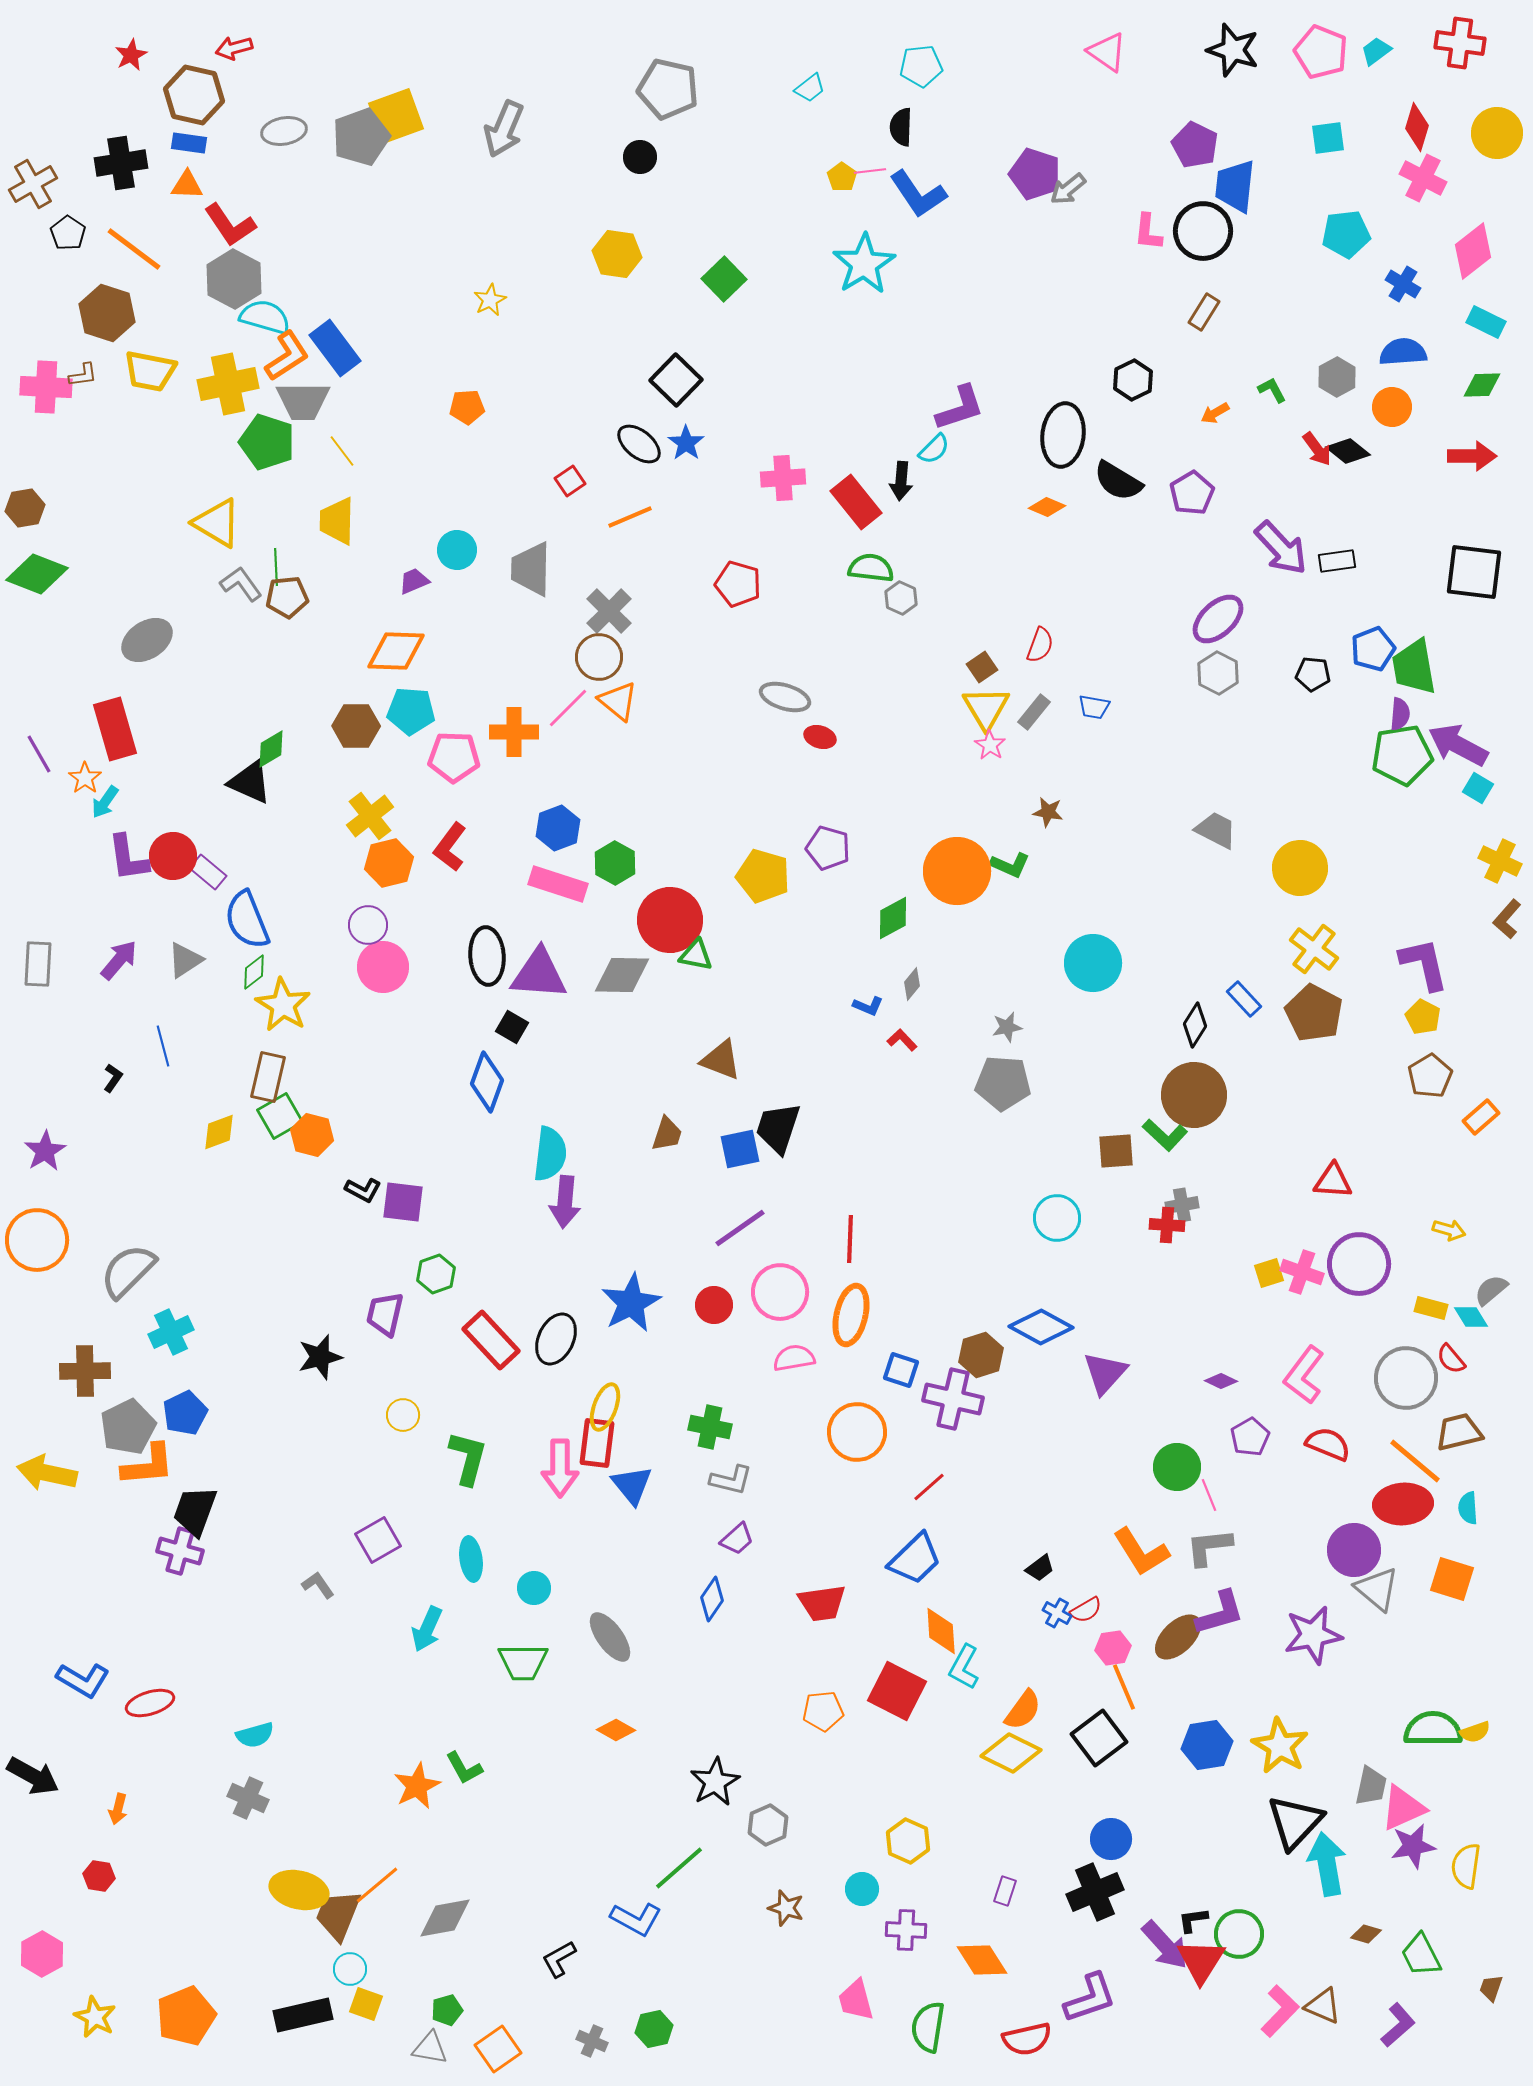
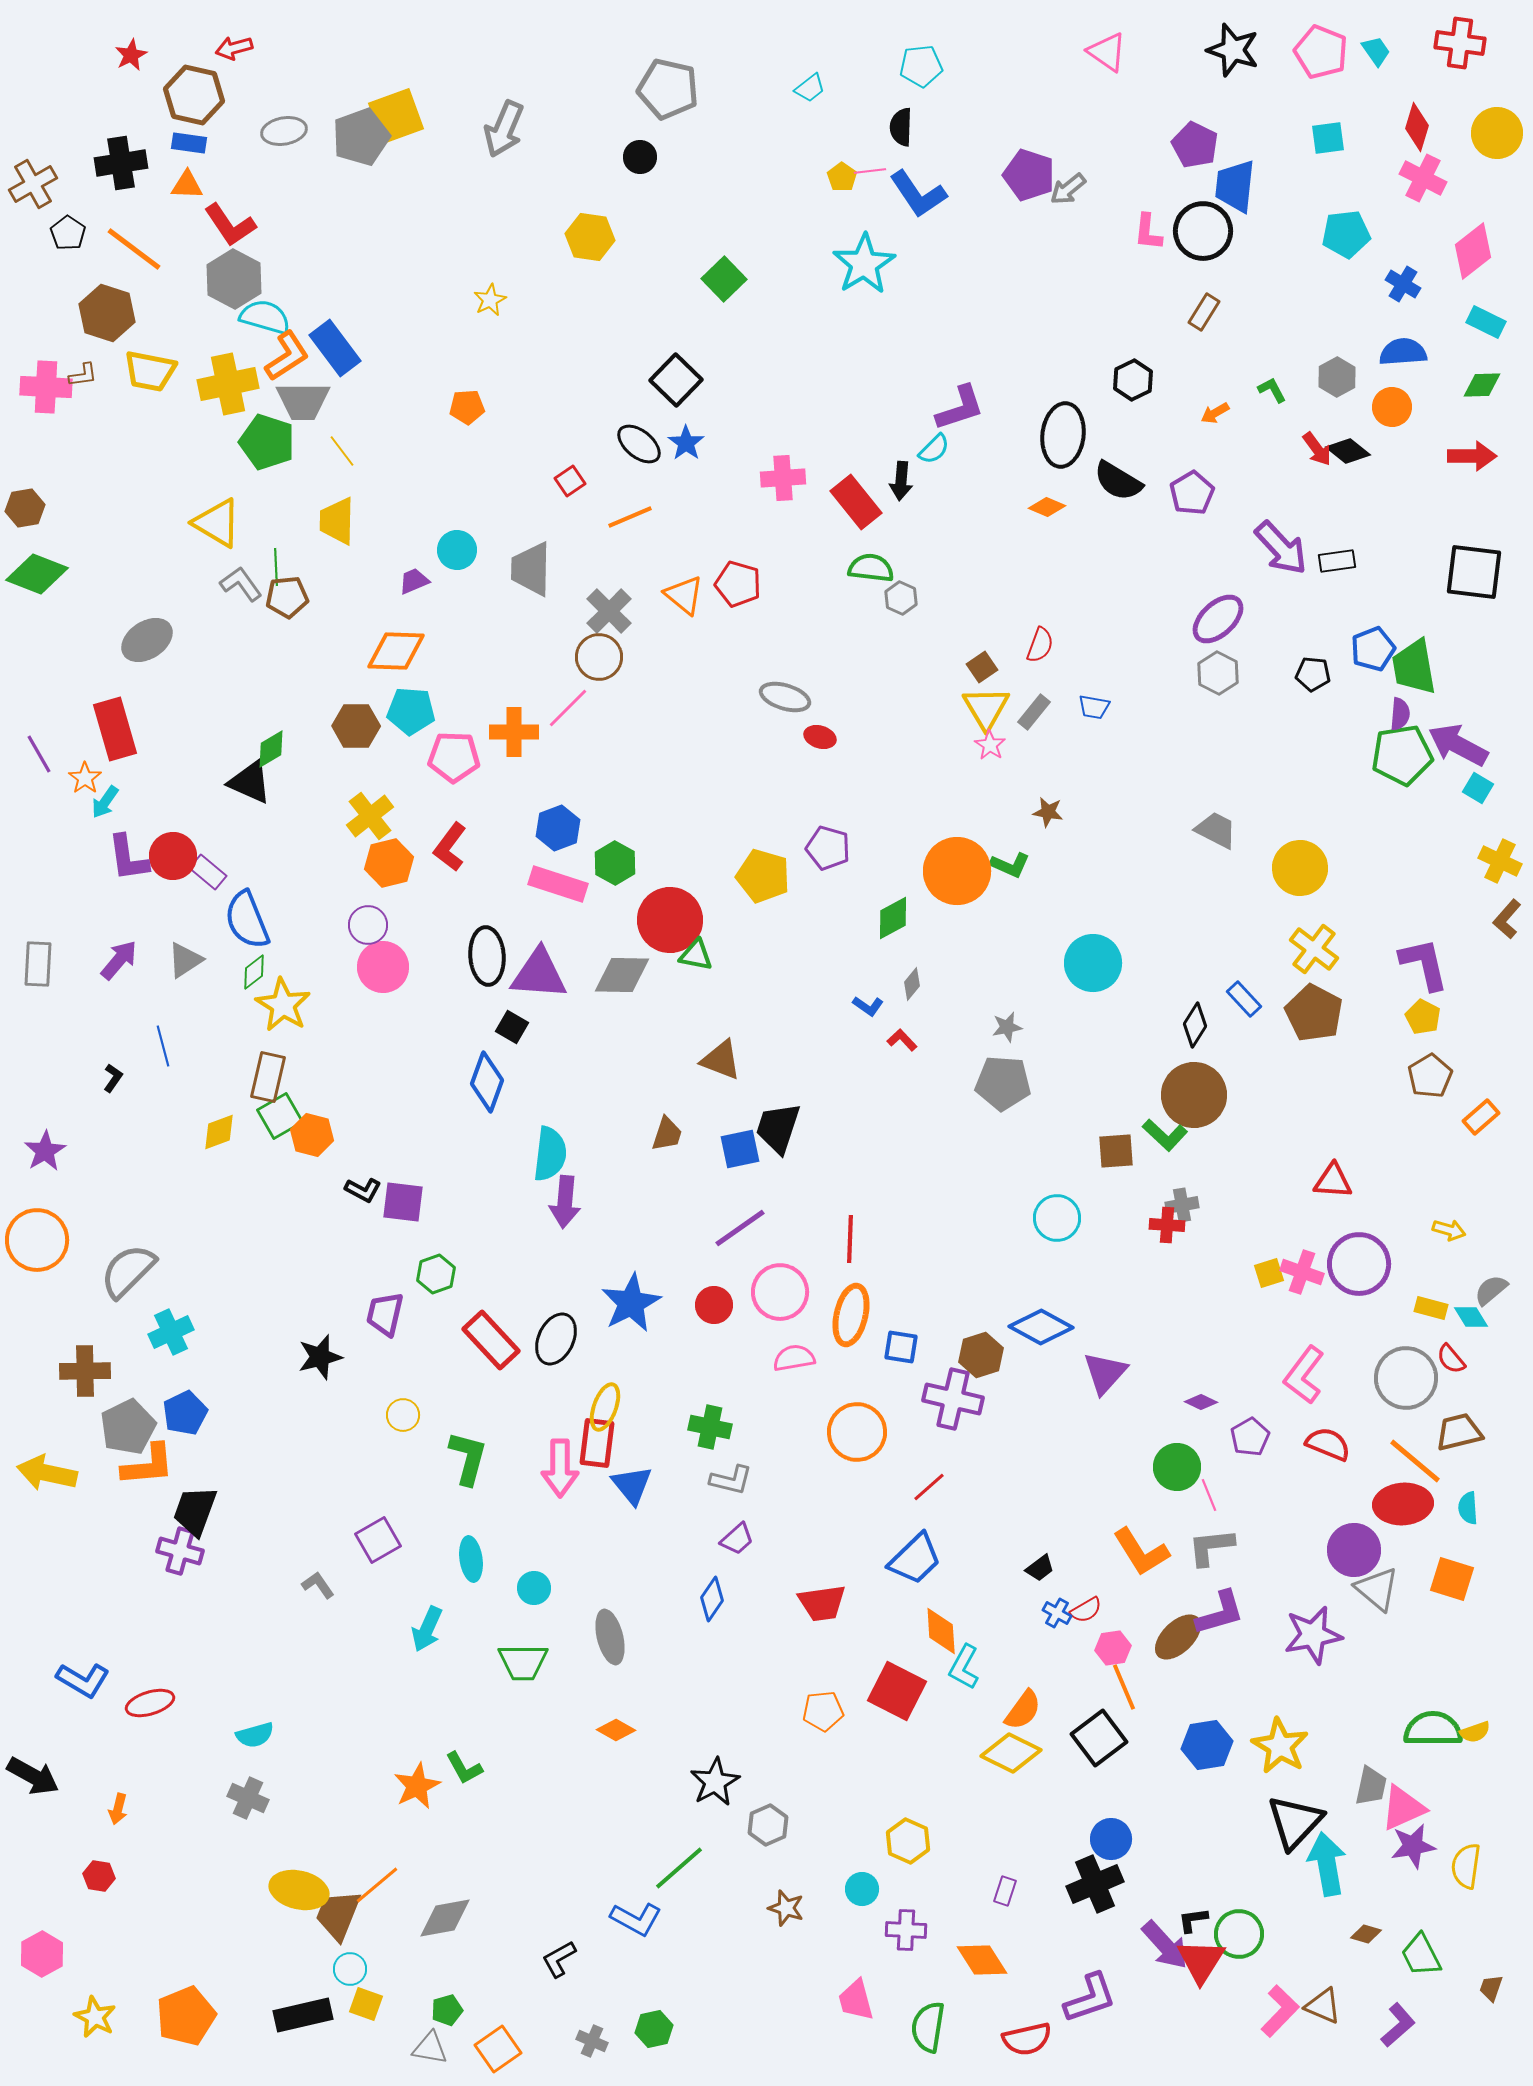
cyan trapezoid at (1376, 51): rotated 92 degrees clockwise
purple pentagon at (1035, 174): moved 6 px left, 1 px down
yellow hexagon at (617, 254): moved 27 px left, 17 px up
orange triangle at (618, 701): moved 66 px right, 106 px up
blue L-shape at (868, 1006): rotated 12 degrees clockwise
blue square at (901, 1370): moved 23 px up; rotated 9 degrees counterclockwise
purple diamond at (1221, 1381): moved 20 px left, 21 px down
gray L-shape at (1209, 1547): moved 2 px right
gray ellipse at (610, 1637): rotated 22 degrees clockwise
black cross at (1095, 1892): moved 8 px up
